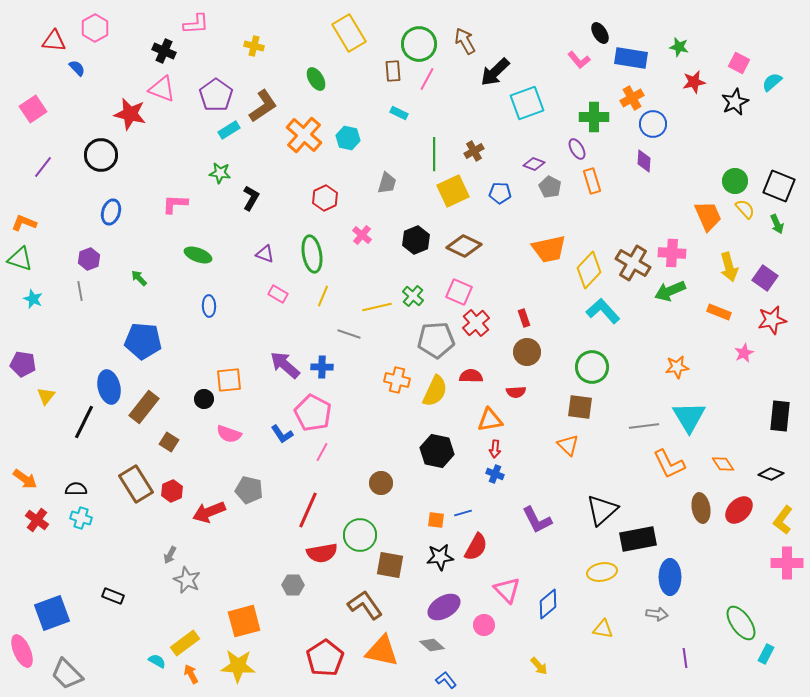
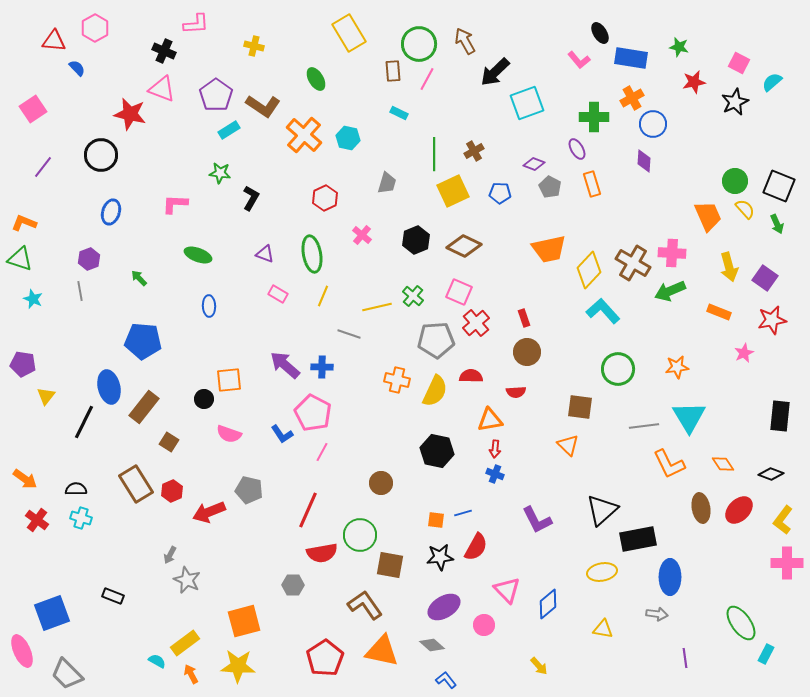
brown L-shape at (263, 106): rotated 68 degrees clockwise
orange rectangle at (592, 181): moved 3 px down
green circle at (592, 367): moved 26 px right, 2 px down
